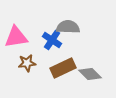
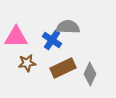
pink triangle: rotated 10 degrees clockwise
gray diamond: rotated 70 degrees clockwise
